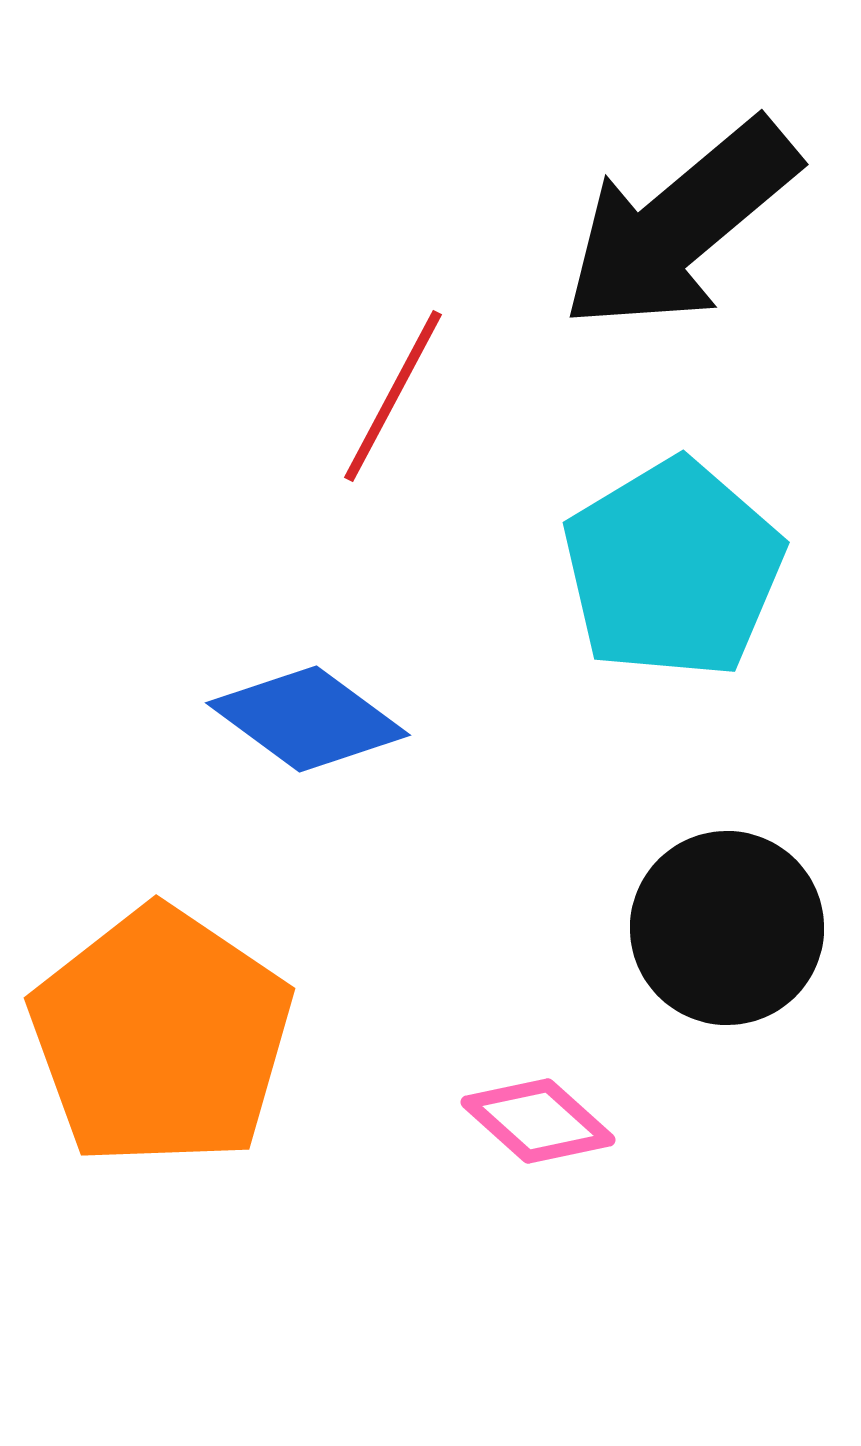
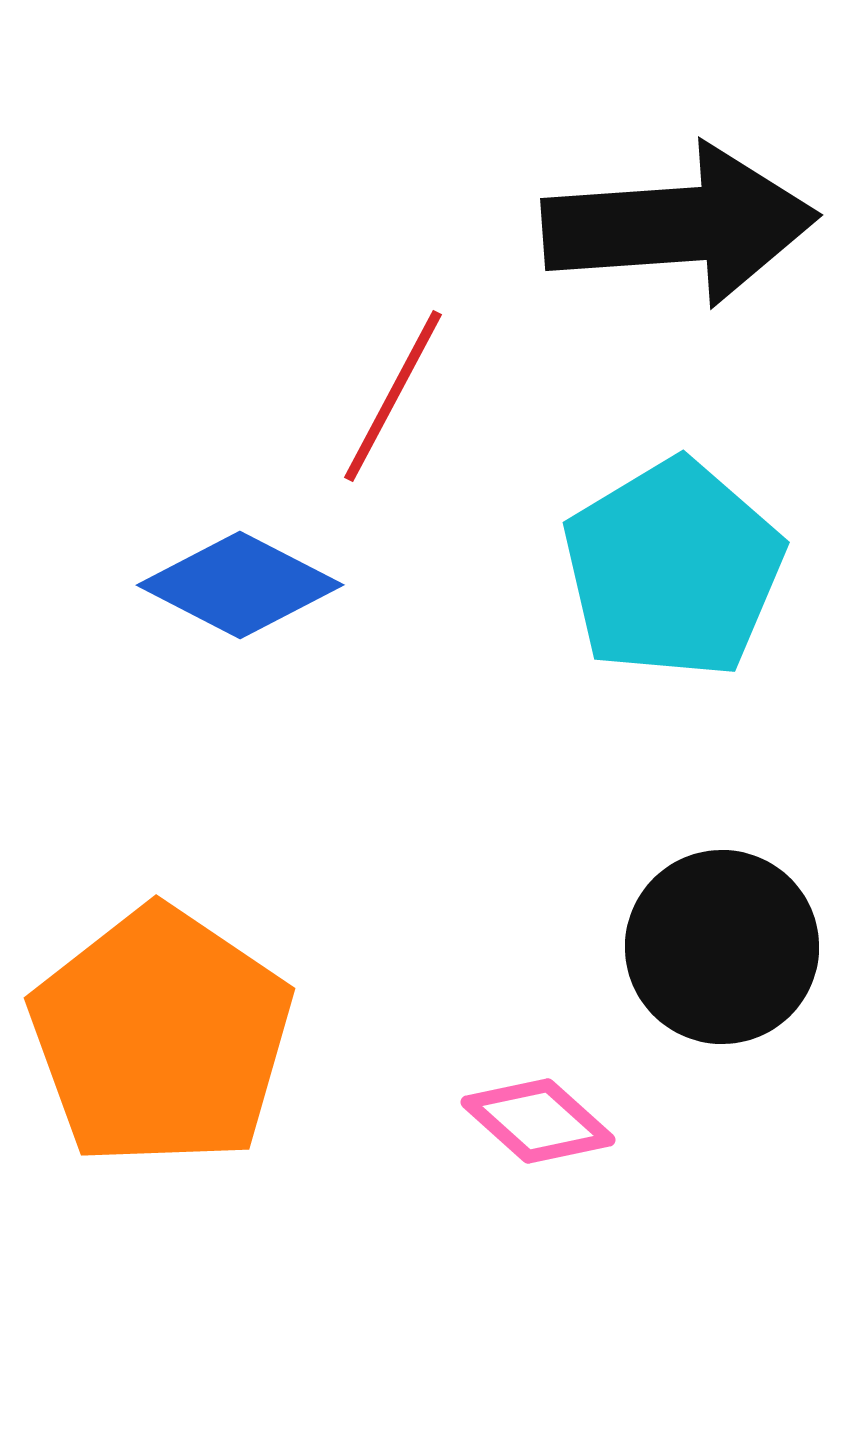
black arrow: rotated 144 degrees counterclockwise
blue diamond: moved 68 px left, 134 px up; rotated 9 degrees counterclockwise
black circle: moved 5 px left, 19 px down
